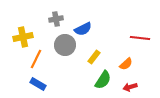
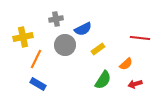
yellow rectangle: moved 4 px right, 8 px up; rotated 16 degrees clockwise
red arrow: moved 5 px right, 3 px up
